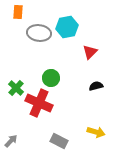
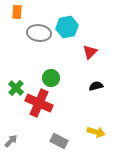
orange rectangle: moved 1 px left
